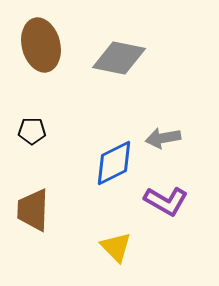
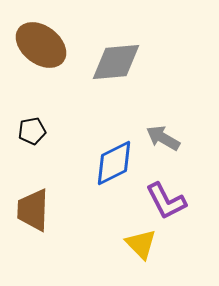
brown ellipse: rotated 39 degrees counterclockwise
gray diamond: moved 3 px left, 4 px down; rotated 16 degrees counterclockwise
black pentagon: rotated 12 degrees counterclockwise
gray arrow: rotated 40 degrees clockwise
purple L-shape: rotated 33 degrees clockwise
yellow triangle: moved 25 px right, 3 px up
